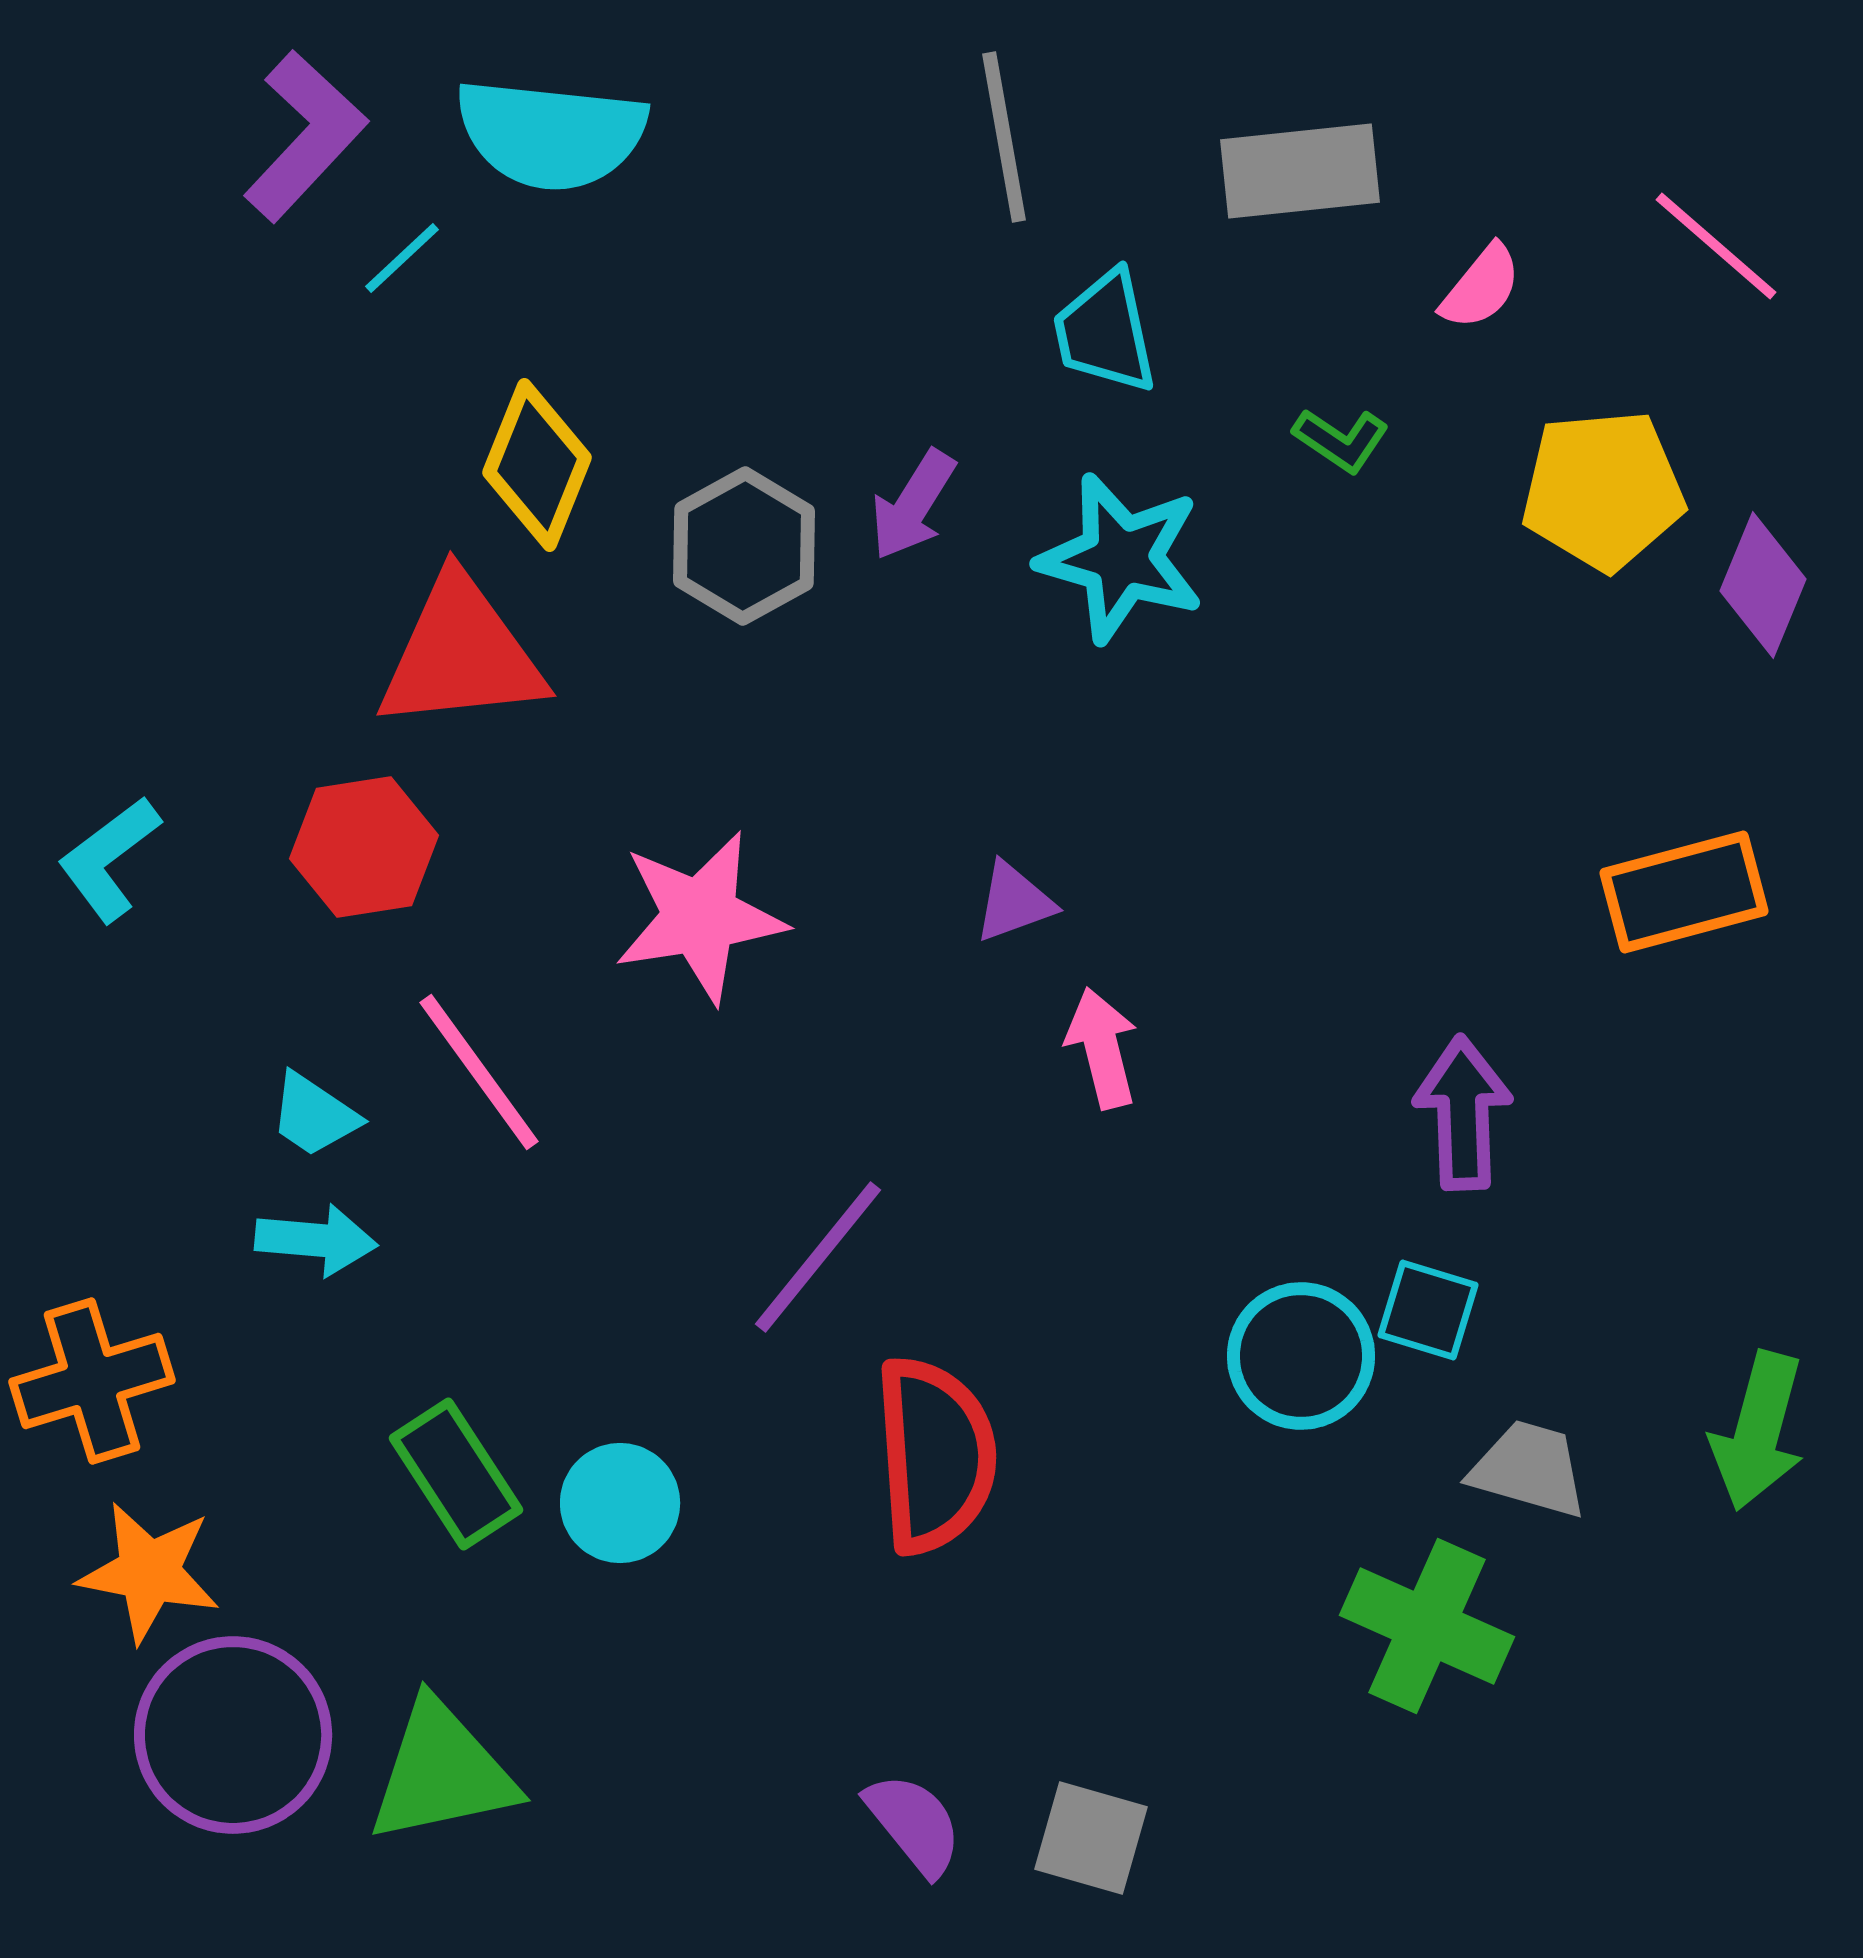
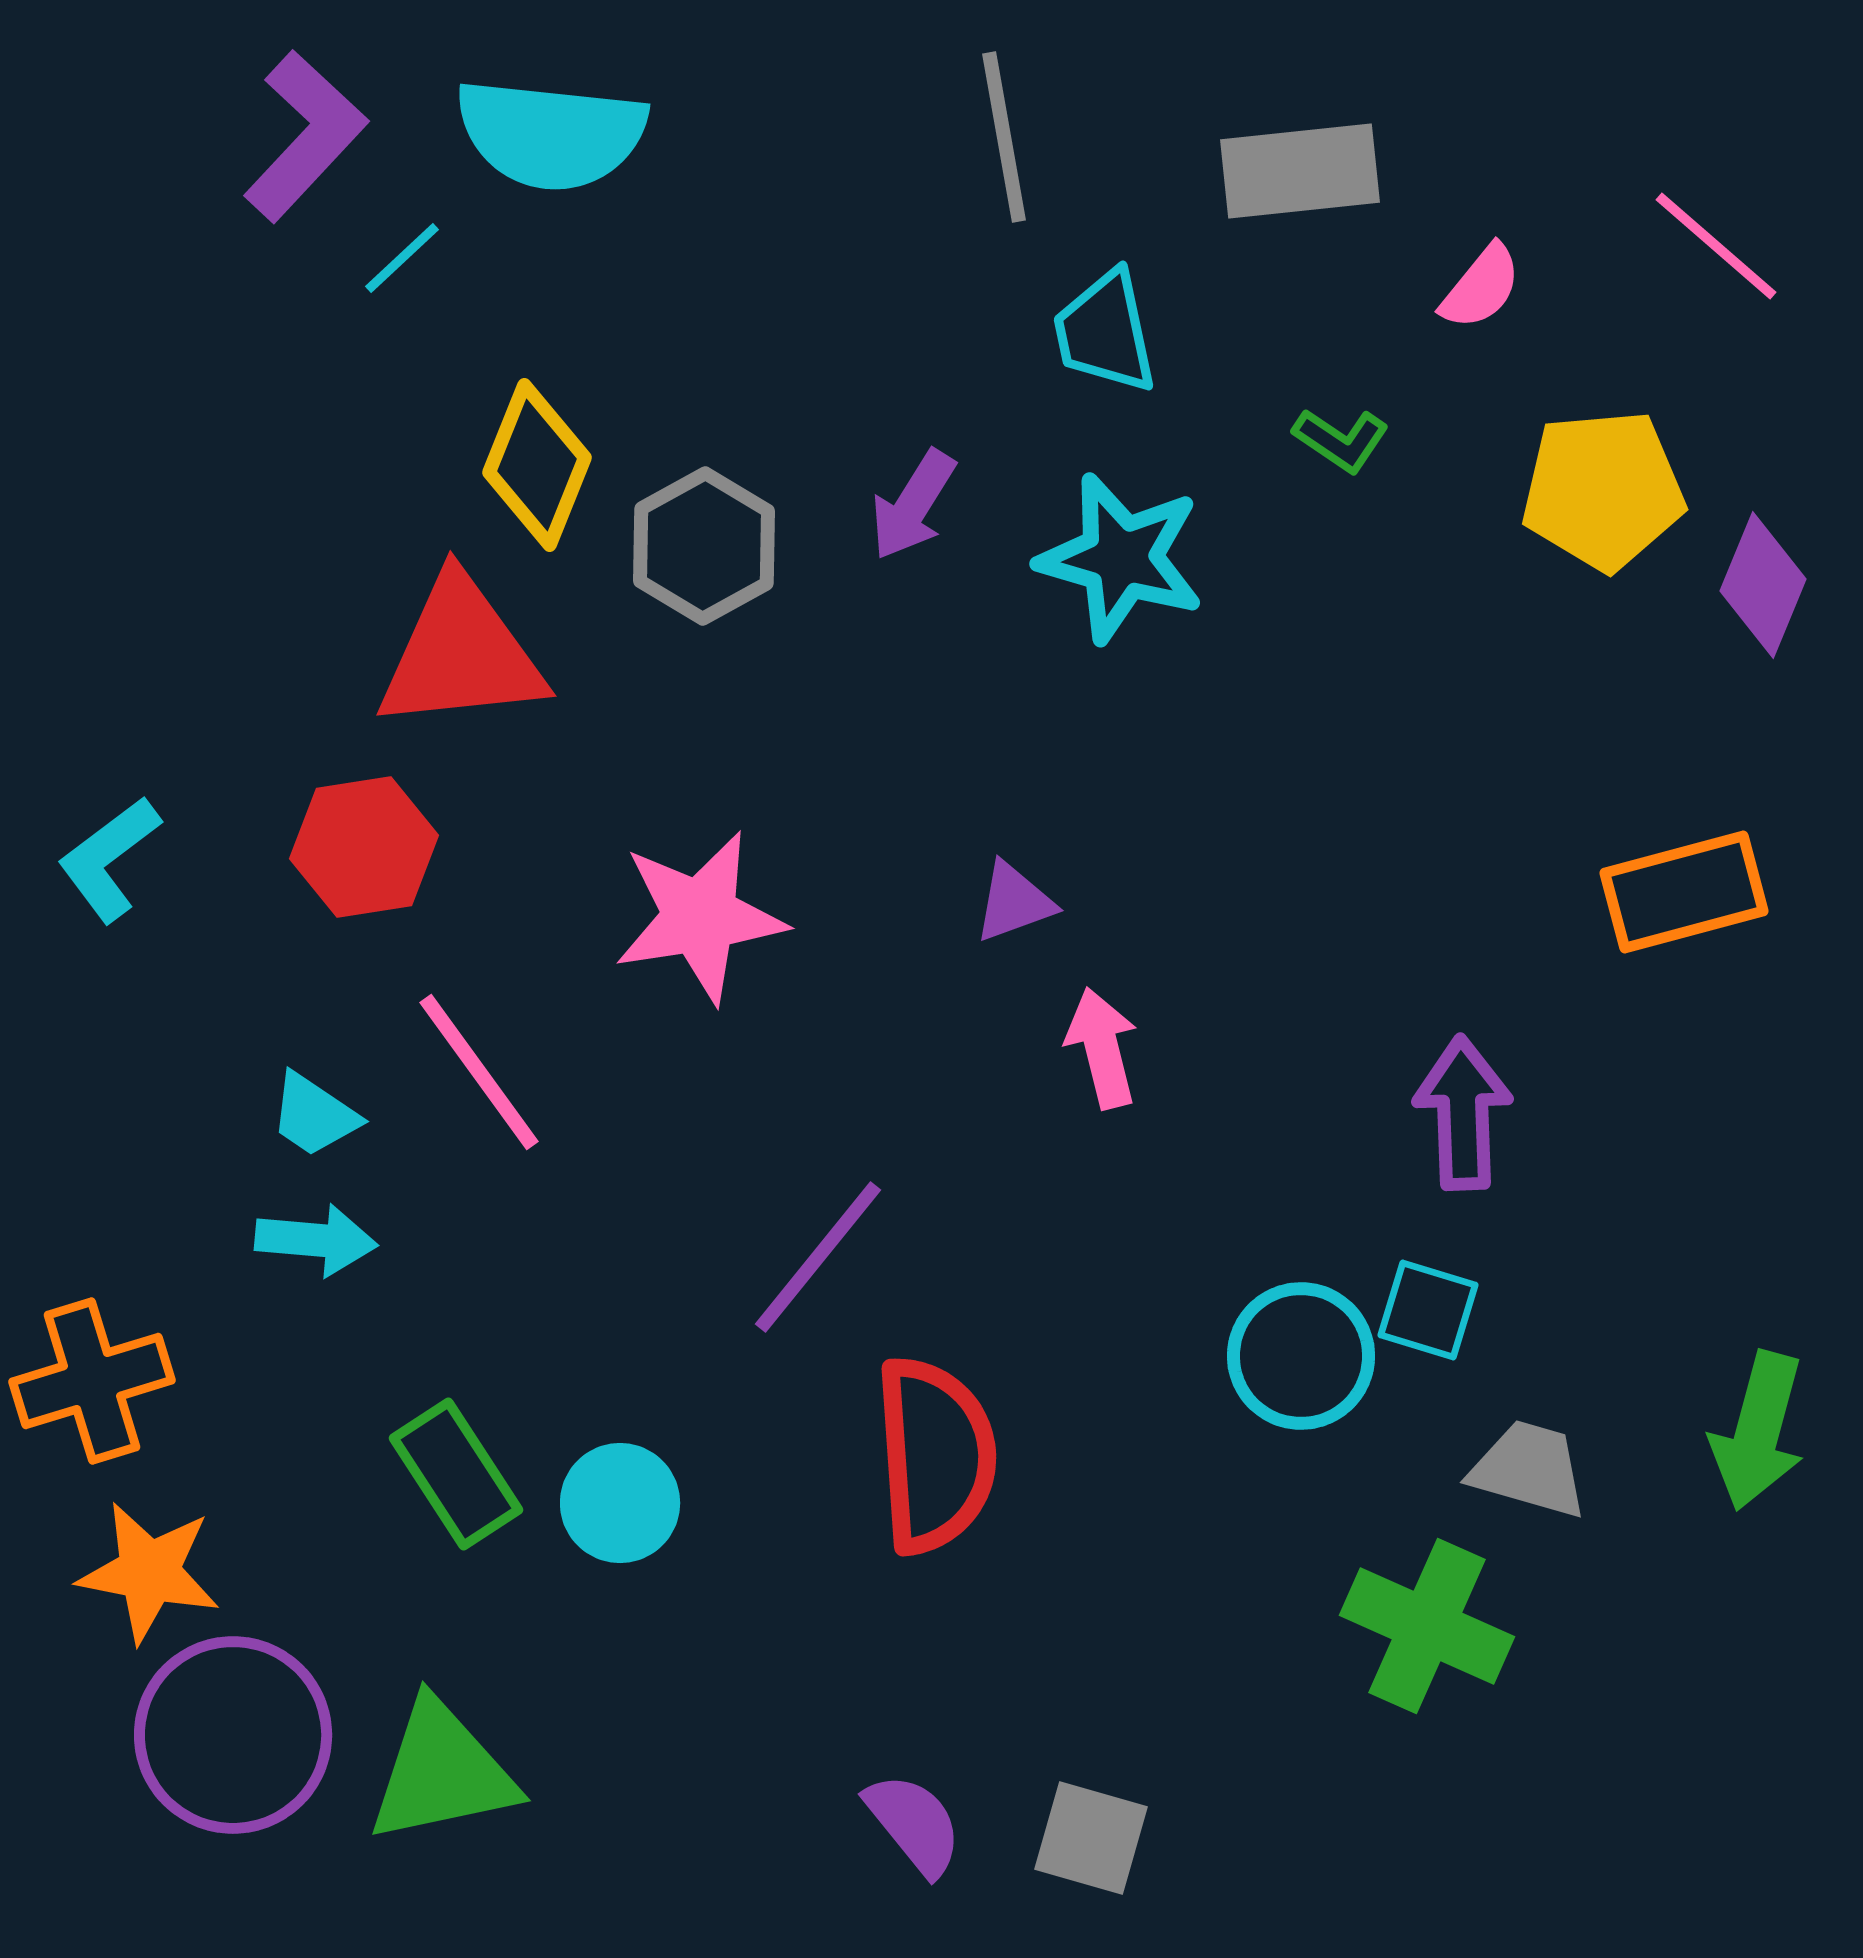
gray hexagon at (744, 546): moved 40 px left
